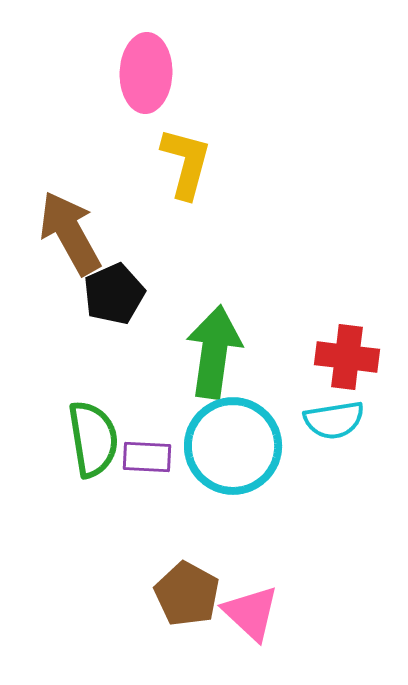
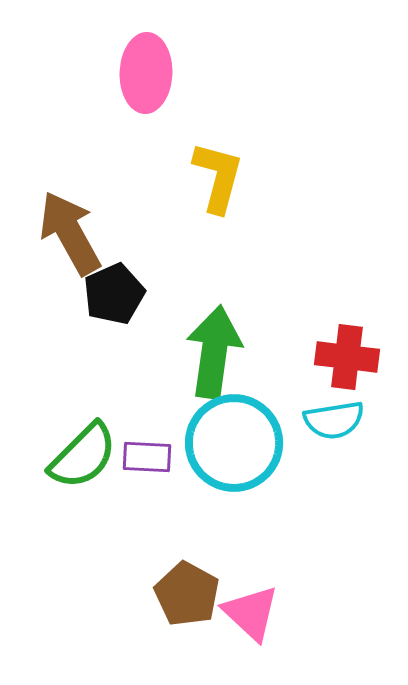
yellow L-shape: moved 32 px right, 14 px down
green semicircle: moved 10 px left, 17 px down; rotated 54 degrees clockwise
cyan circle: moved 1 px right, 3 px up
